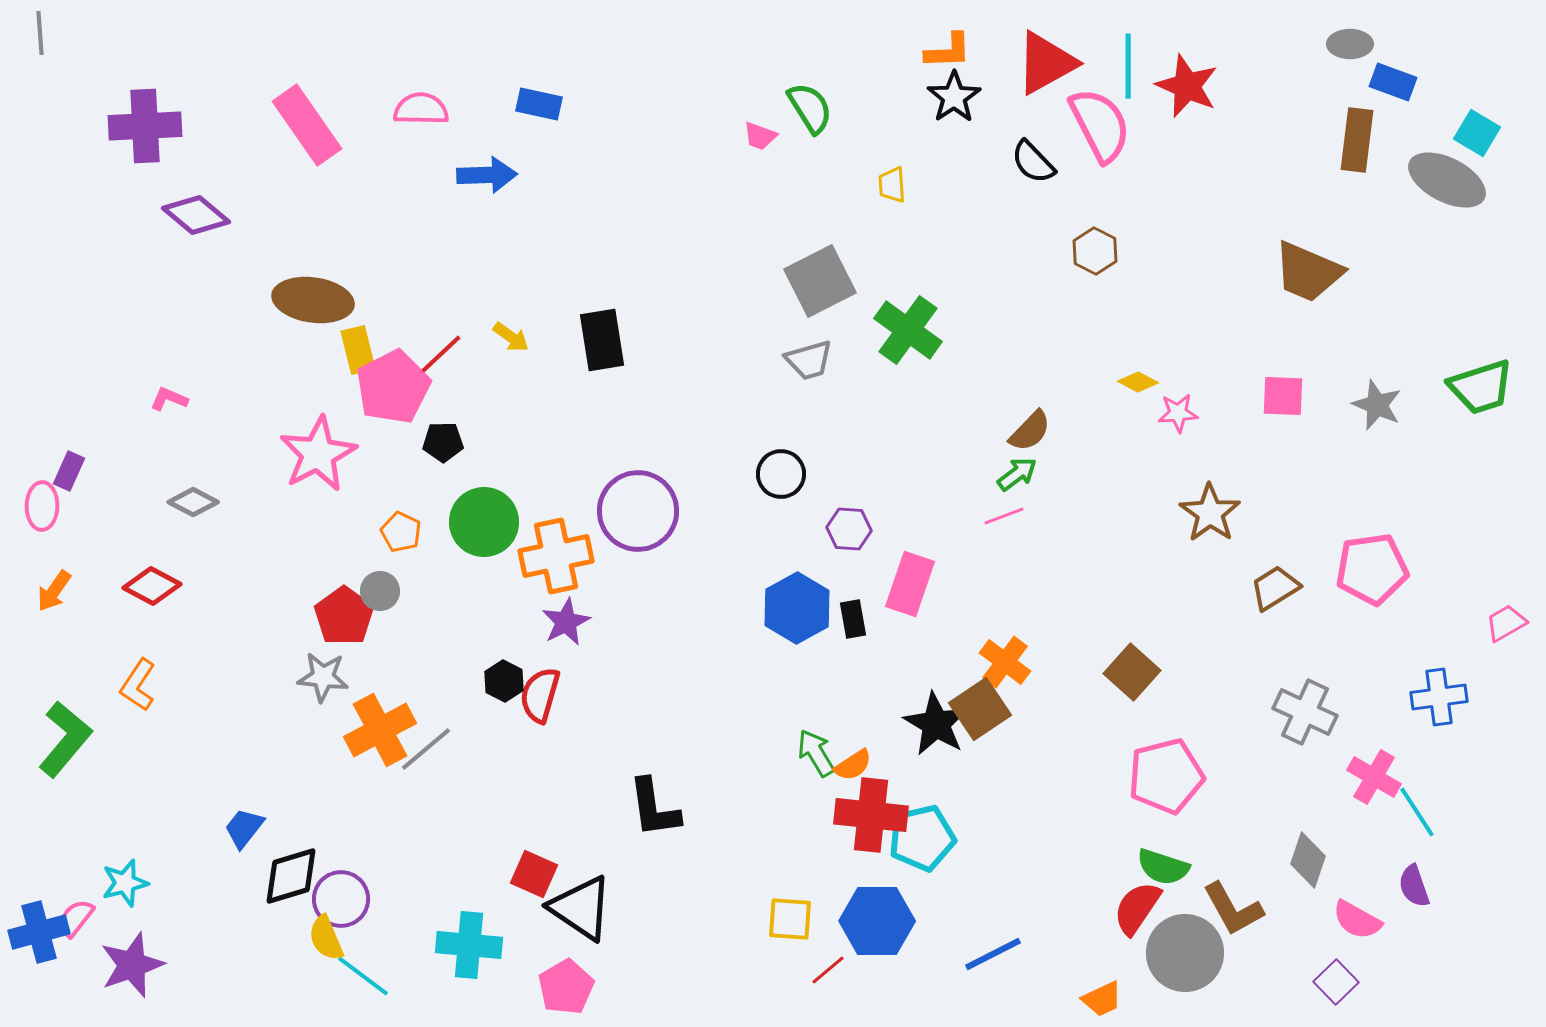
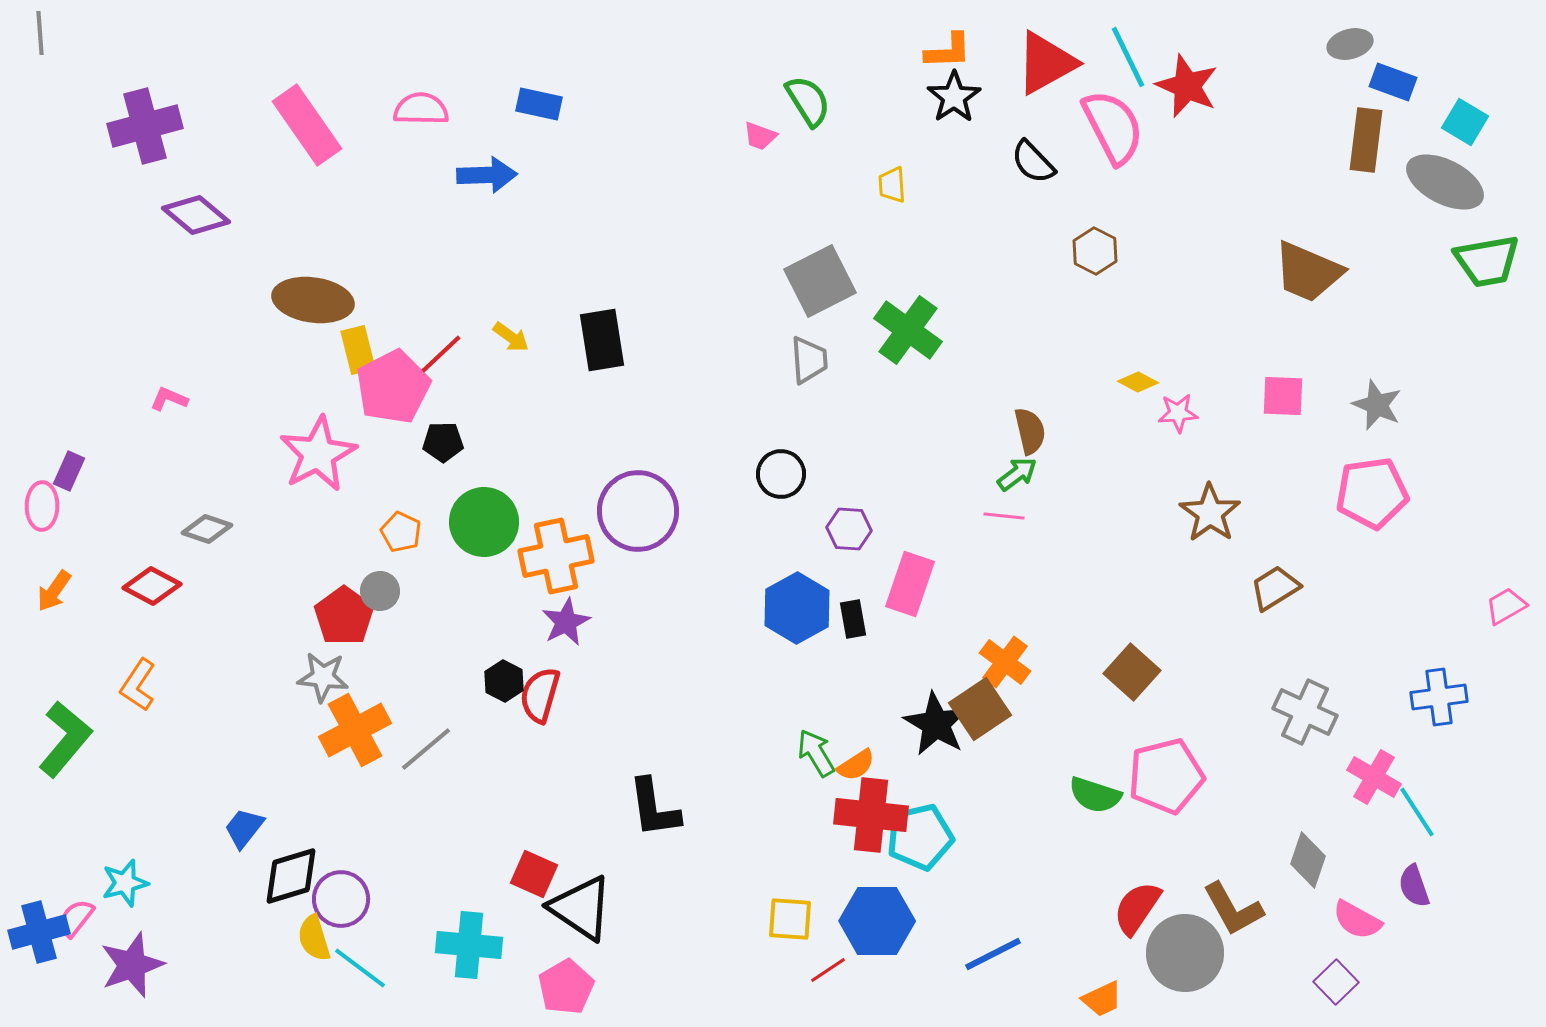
gray ellipse at (1350, 44): rotated 15 degrees counterclockwise
cyan line at (1128, 66): moved 9 px up; rotated 26 degrees counterclockwise
green semicircle at (810, 108): moved 2 px left, 7 px up
pink semicircle at (1100, 125): moved 13 px right, 2 px down
purple cross at (145, 126): rotated 12 degrees counterclockwise
cyan square at (1477, 133): moved 12 px left, 11 px up
brown rectangle at (1357, 140): moved 9 px right
gray ellipse at (1447, 180): moved 2 px left, 2 px down
gray trapezoid at (809, 360): rotated 78 degrees counterclockwise
green trapezoid at (1481, 387): moved 6 px right, 126 px up; rotated 8 degrees clockwise
brown semicircle at (1030, 431): rotated 57 degrees counterclockwise
gray diamond at (193, 502): moved 14 px right, 27 px down; rotated 9 degrees counterclockwise
pink line at (1004, 516): rotated 27 degrees clockwise
pink pentagon at (1372, 569): moved 76 px up
pink trapezoid at (1506, 623): moved 17 px up
orange cross at (380, 730): moved 25 px left
orange semicircle at (853, 765): moved 3 px right
cyan pentagon at (922, 838): moved 2 px left, 1 px up
green semicircle at (1163, 867): moved 68 px left, 72 px up
yellow semicircle at (326, 938): moved 12 px left; rotated 6 degrees clockwise
red line at (828, 970): rotated 6 degrees clockwise
cyan line at (363, 976): moved 3 px left, 8 px up
